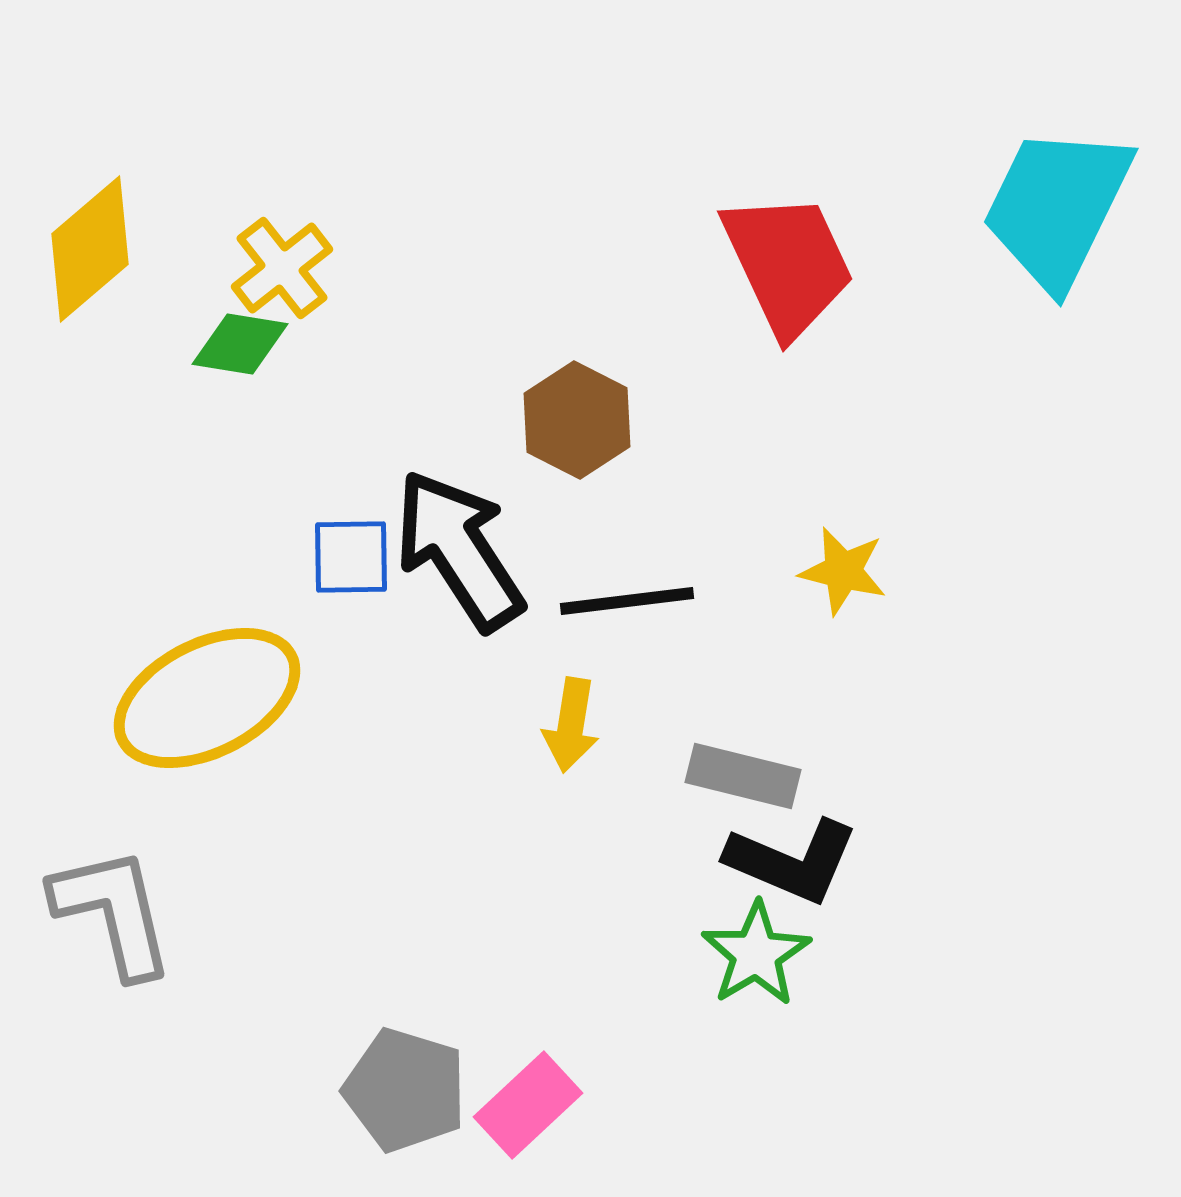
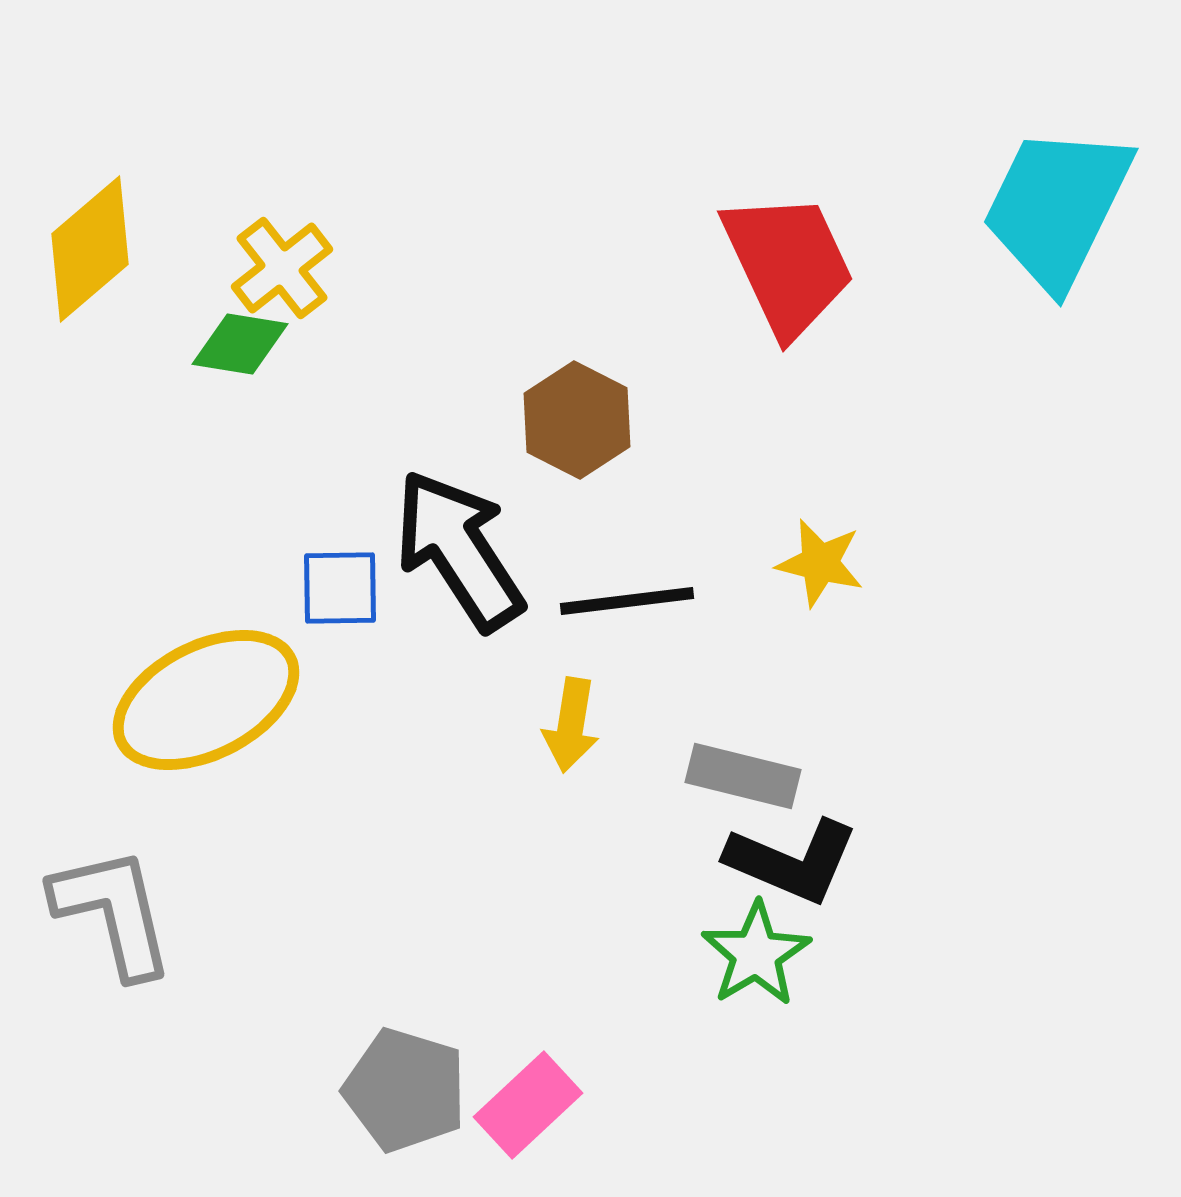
blue square: moved 11 px left, 31 px down
yellow star: moved 23 px left, 8 px up
yellow ellipse: moved 1 px left, 2 px down
